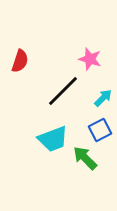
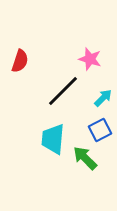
cyan trapezoid: rotated 116 degrees clockwise
